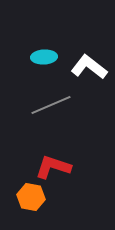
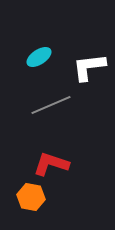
cyan ellipse: moved 5 px left; rotated 30 degrees counterclockwise
white L-shape: rotated 45 degrees counterclockwise
red L-shape: moved 2 px left, 3 px up
